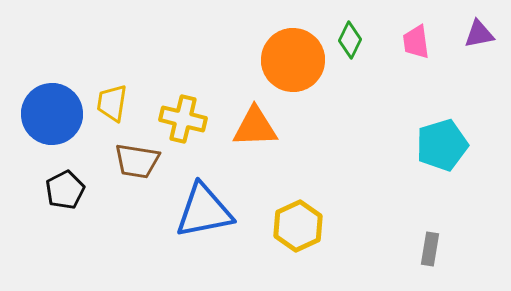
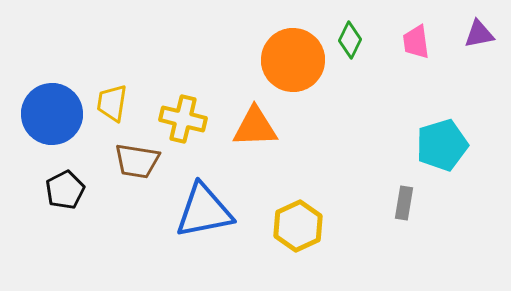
gray rectangle: moved 26 px left, 46 px up
